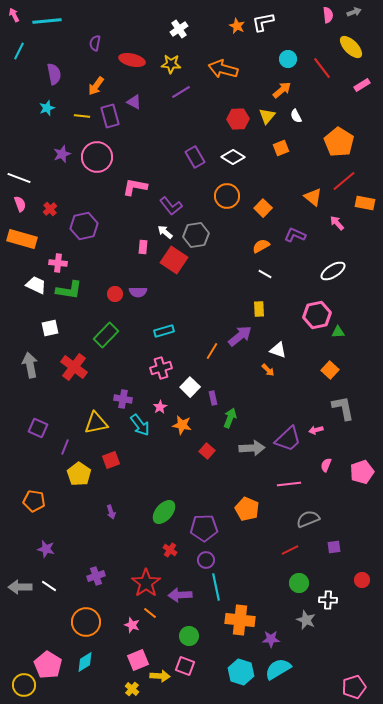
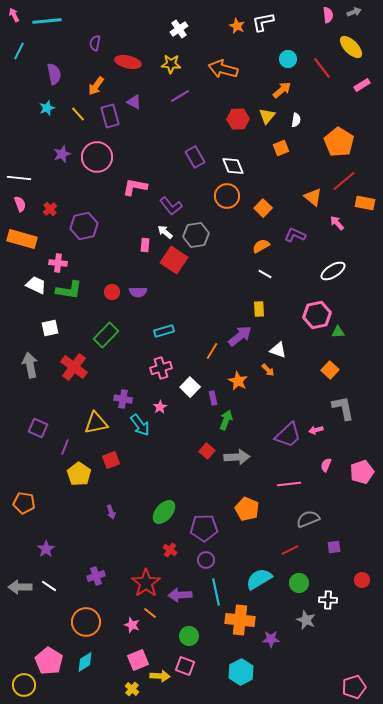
red ellipse at (132, 60): moved 4 px left, 2 px down
purple line at (181, 92): moved 1 px left, 4 px down
yellow line at (82, 116): moved 4 px left, 2 px up; rotated 42 degrees clockwise
white semicircle at (296, 116): moved 4 px down; rotated 144 degrees counterclockwise
white diamond at (233, 157): moved 9 px down; rotated 35 degrees clockwise
white line at (19, 178): rotated 15 degrees counterclockwise
pink rectangle at (143, 247): moved 2 px right, 2 px up
red circle at (115, 294): moved 3 px left, 2 px up
green arrow at (230, 418): moved 4 px left, 2 px down
orange star at (182, 425): moved 56 px right, 44 px up; rotated 18 degrees clockwise
purple trapezoid at (288, 439): moved 4 px up
gray arrow at (252, 448): moved 15 px left, 9 px down
orange pentagon at (34, 501): moved 10 px left, 2 px down
purple star at (46, 549): rotated 24 degrees clockwise
cyan line at (216, 587): moved 5 px down
pink pentagon at (48, 665): moved 1 px right, 4 px up
cyan semicircle at (278, 669): moved 19 px left, 90 px up
cyan hexagon at (241, 672): rotated 15 degrees clockwise
